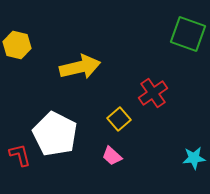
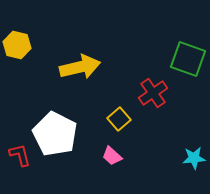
green square: moved 25 px down
